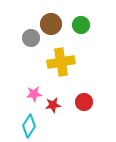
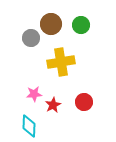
red star: rotated 21 degrees counterclockwise
cyan diamond: rotated 30 degrees counterclockwise
